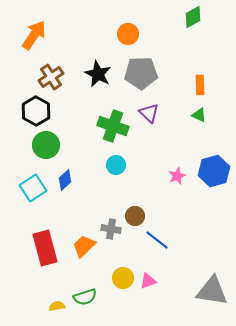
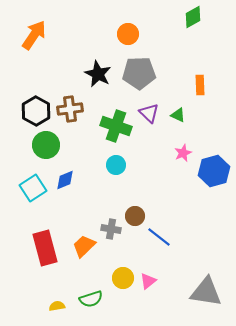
gray pentagon: moved 2 px left
brown cross: moved 19 px right, 32 px down; rotated 25 degrees clockwise
green triangle: moved 21 px left
green cross: moved 3 px right
pink star: moved 6 px right, 23 px up
blue diamond: rotated 20 degrees clockwise
blue line: moved 2 px right, 3 px up
pink triangle: rotated 18 degrees counterclockwise
gray triangle: moved 6 px left, 1 px down
green semicircle: moved 6 px right, 2 px down
